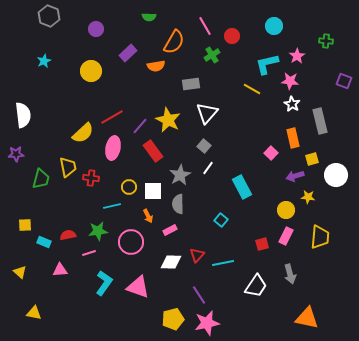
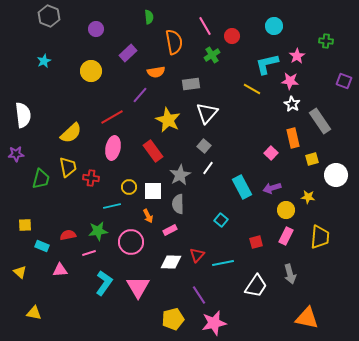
green semicircle at (149, 17): rotated 96 degrees counterclockwise
orange semicircle at (174, 42): rotated 40 degrees counterclockwise
orange semicircle at (156, 66): moved 6 px down
gray rectangle at (320, 121): rotated 20 degrees counterclockwise
purple line at (140, 126): moved 31 px up
yellow semicircle at (83, 133): moved 12 px left
purple arrow at (295, 176): moved 23 px left, 12 px down
cyan rectangle at (44, 242): moved 2 px left, 4 px down
red square at (262, 244): moved 6 px left, 2 px up
pink triangle at (138, 287): rotated 40 degrees clockwise
pink star at (207, 323): moved 7 px right
